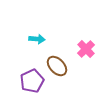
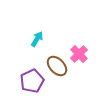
cyan arrow: rotated 63 degrees counterclockwise
pink cross: moved 7 px left, 5 px down
